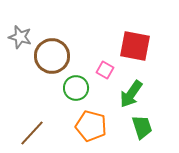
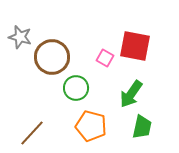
brown circle: moved 1 px down
pink square: moved 12 px up
green trapezoid: rotated 30 degrees clockwise
